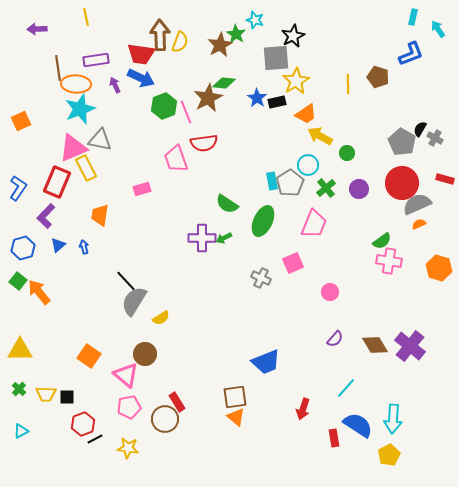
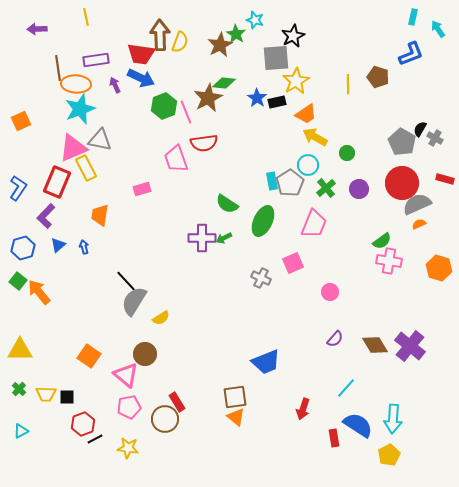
yellow arrow at (320, 136): moved 5 px left, 1 px down
